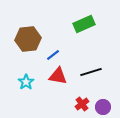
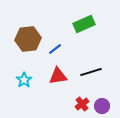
blue line: moved 2 px right, 6 px up
red triangle: rotated 18 degrees counterclockwise
cyan star: moved 2 px left, 2 px up
purple circle: moved 1 px left, 1 px up
